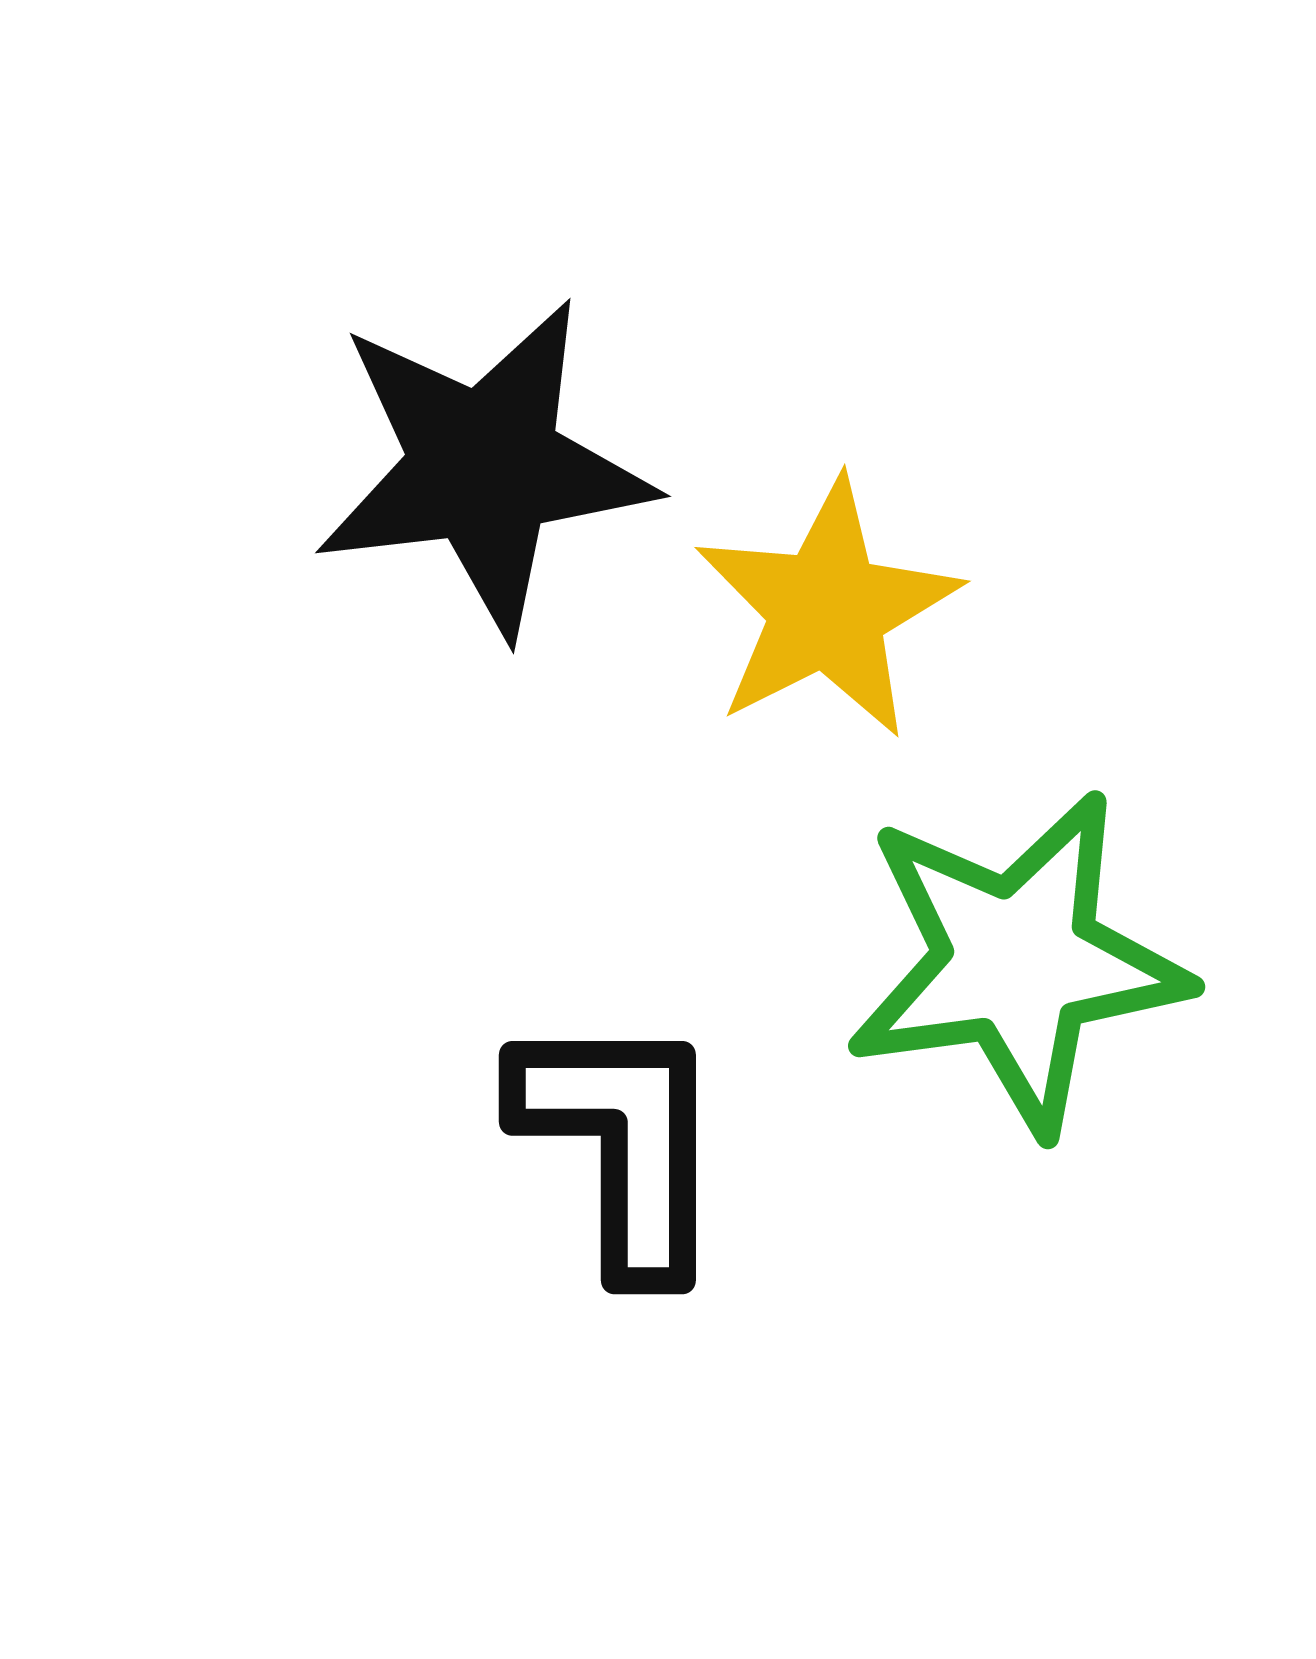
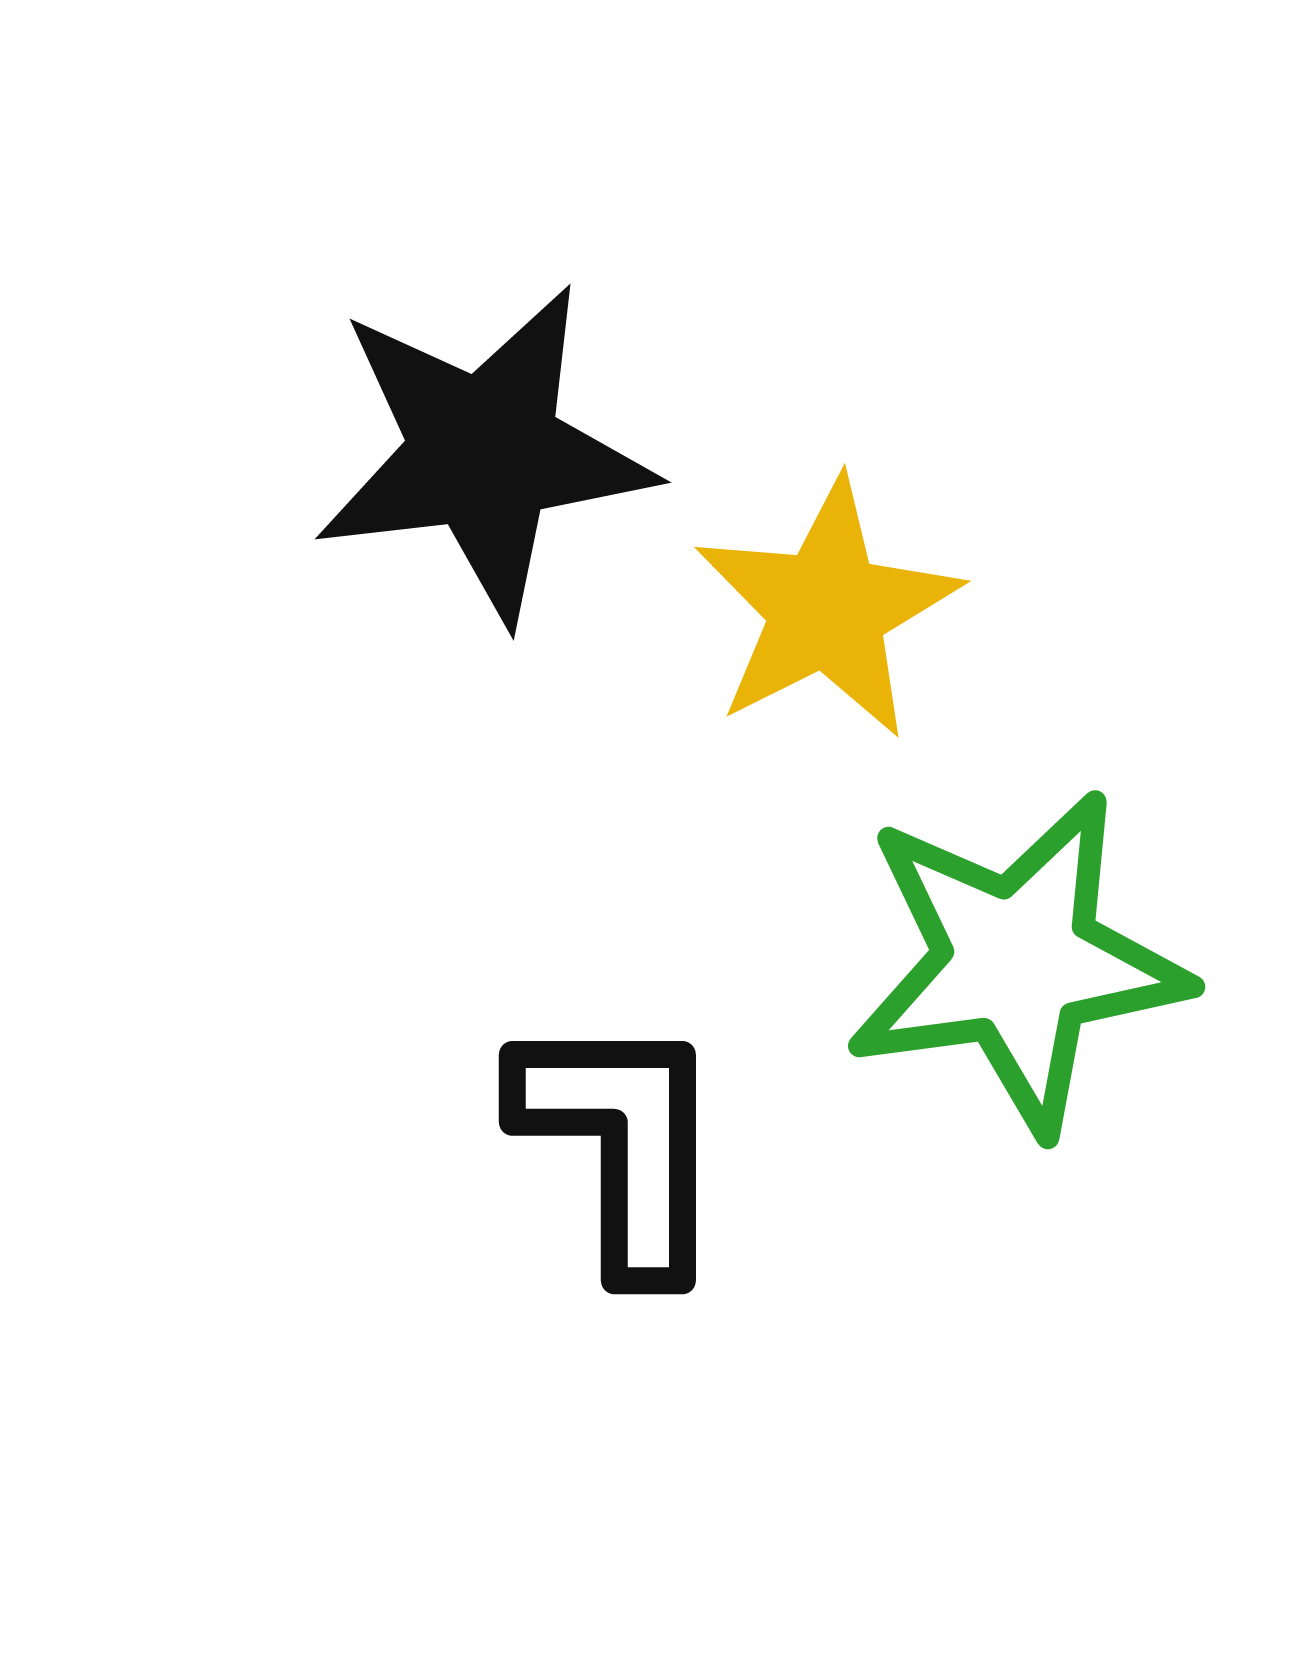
black star: moved 14 px up
